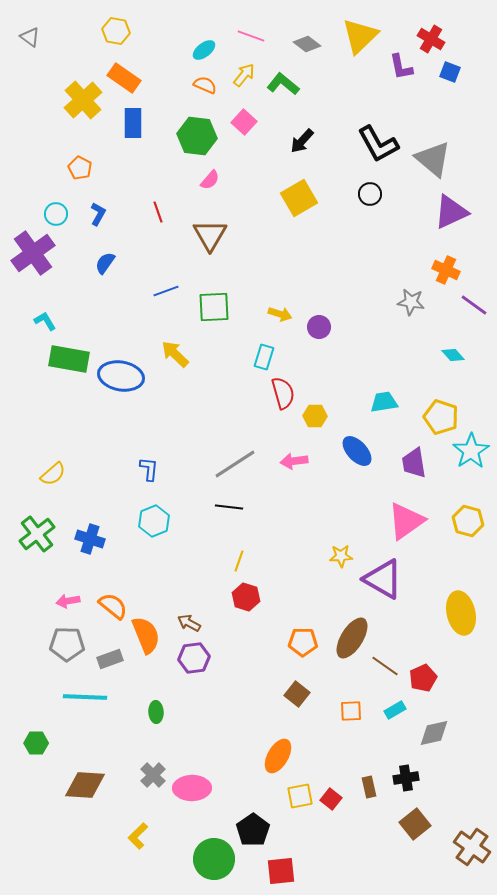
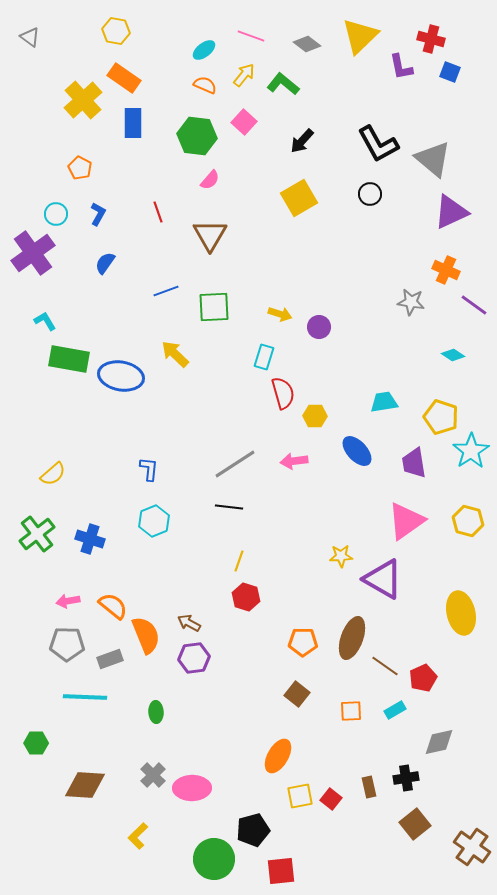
red cross at (431, 39): rotated 16 degrees counterclockwise
cyan diamond at (453, 355): rotated 15 degrees counterclockwise
brown ellipse at (352, 638): rotated 12 degrees counterclockwise
gray diamond at (434, 733): moved 5 px right, 9 px down
black pentagon at (253, 830): rotated 20 degrees clockwise
